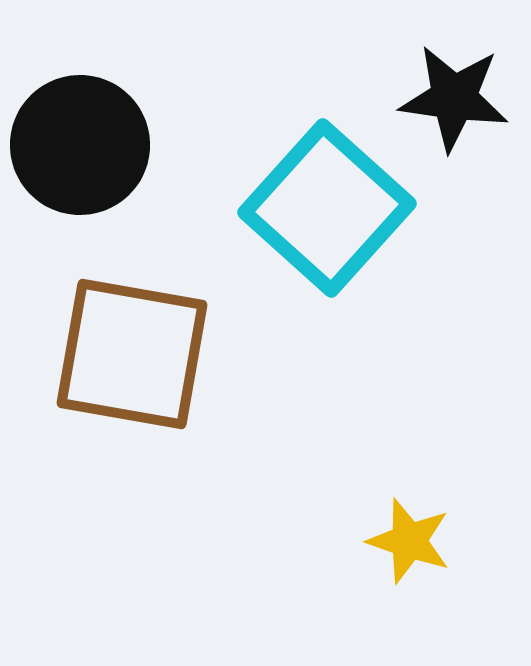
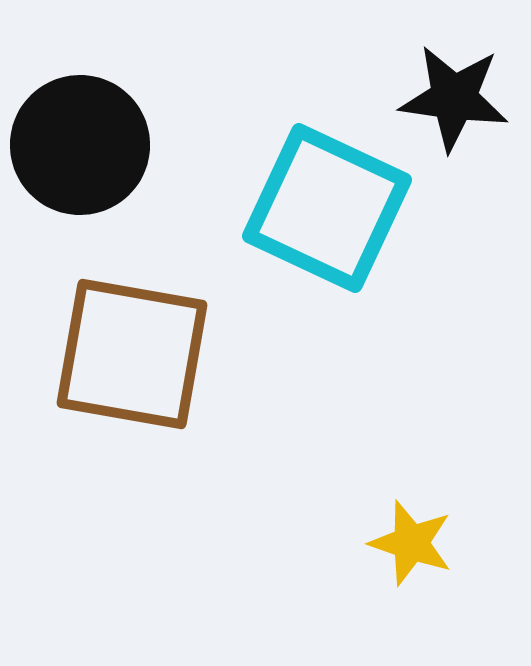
cyan square: rotated 17 degrees counterclockwise
yellow star: moved 2 px right, 2 px down
